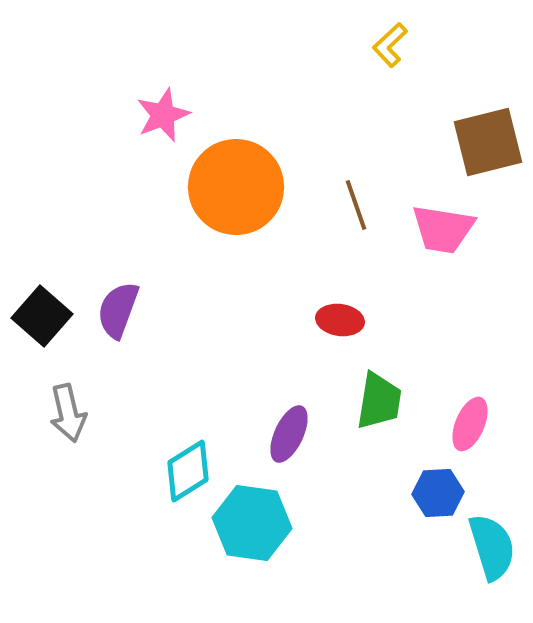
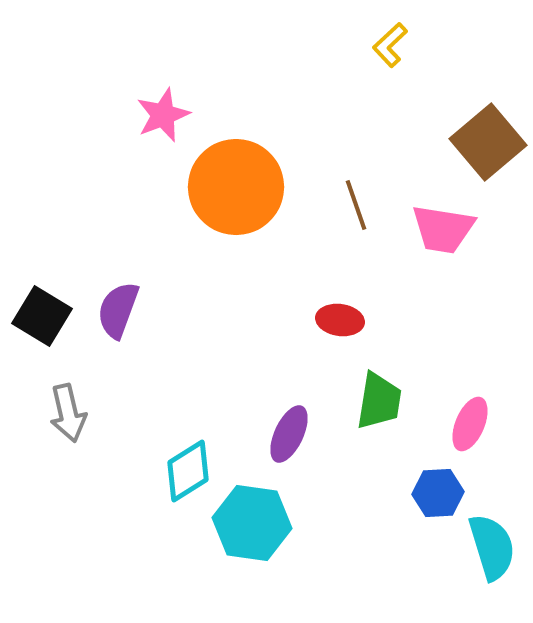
brown square: rotated 26 degrees counterclockwise
black square: rotated 10 degrees counterclockwise
